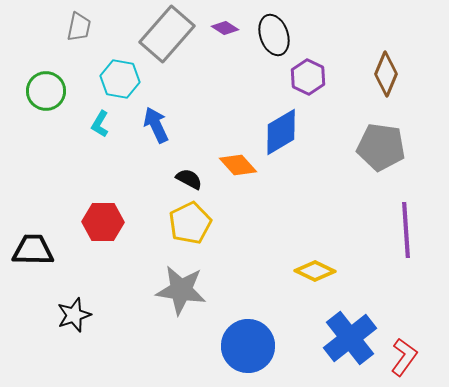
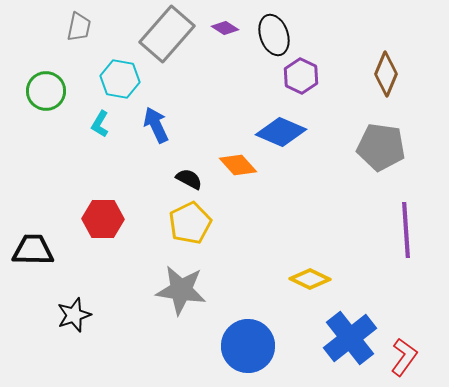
purple hexagon: moved 7 px left, 1 px up
blue diamond: rotated 54 degrees clockwise
red hexagon: moved 3 px up
yellow diamond: moved 5 px left, 8 px down
